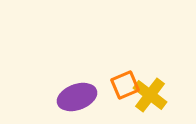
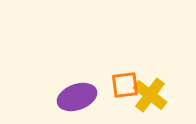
orange square: rotated 16 degrees clockwise
